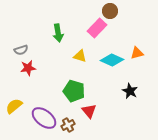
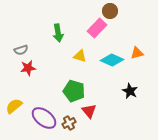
brown cross: moved 1 px right, 2 px up
